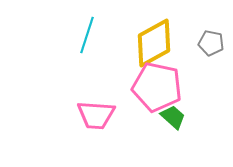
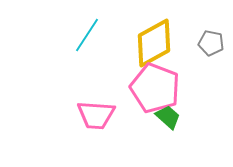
cyan line: rotated 15 degrees clockwise
pink pentagon: moved 2 px left, 1 px down; rotated 9 degrees clockwise
green trapezoid: moved 5 px left
